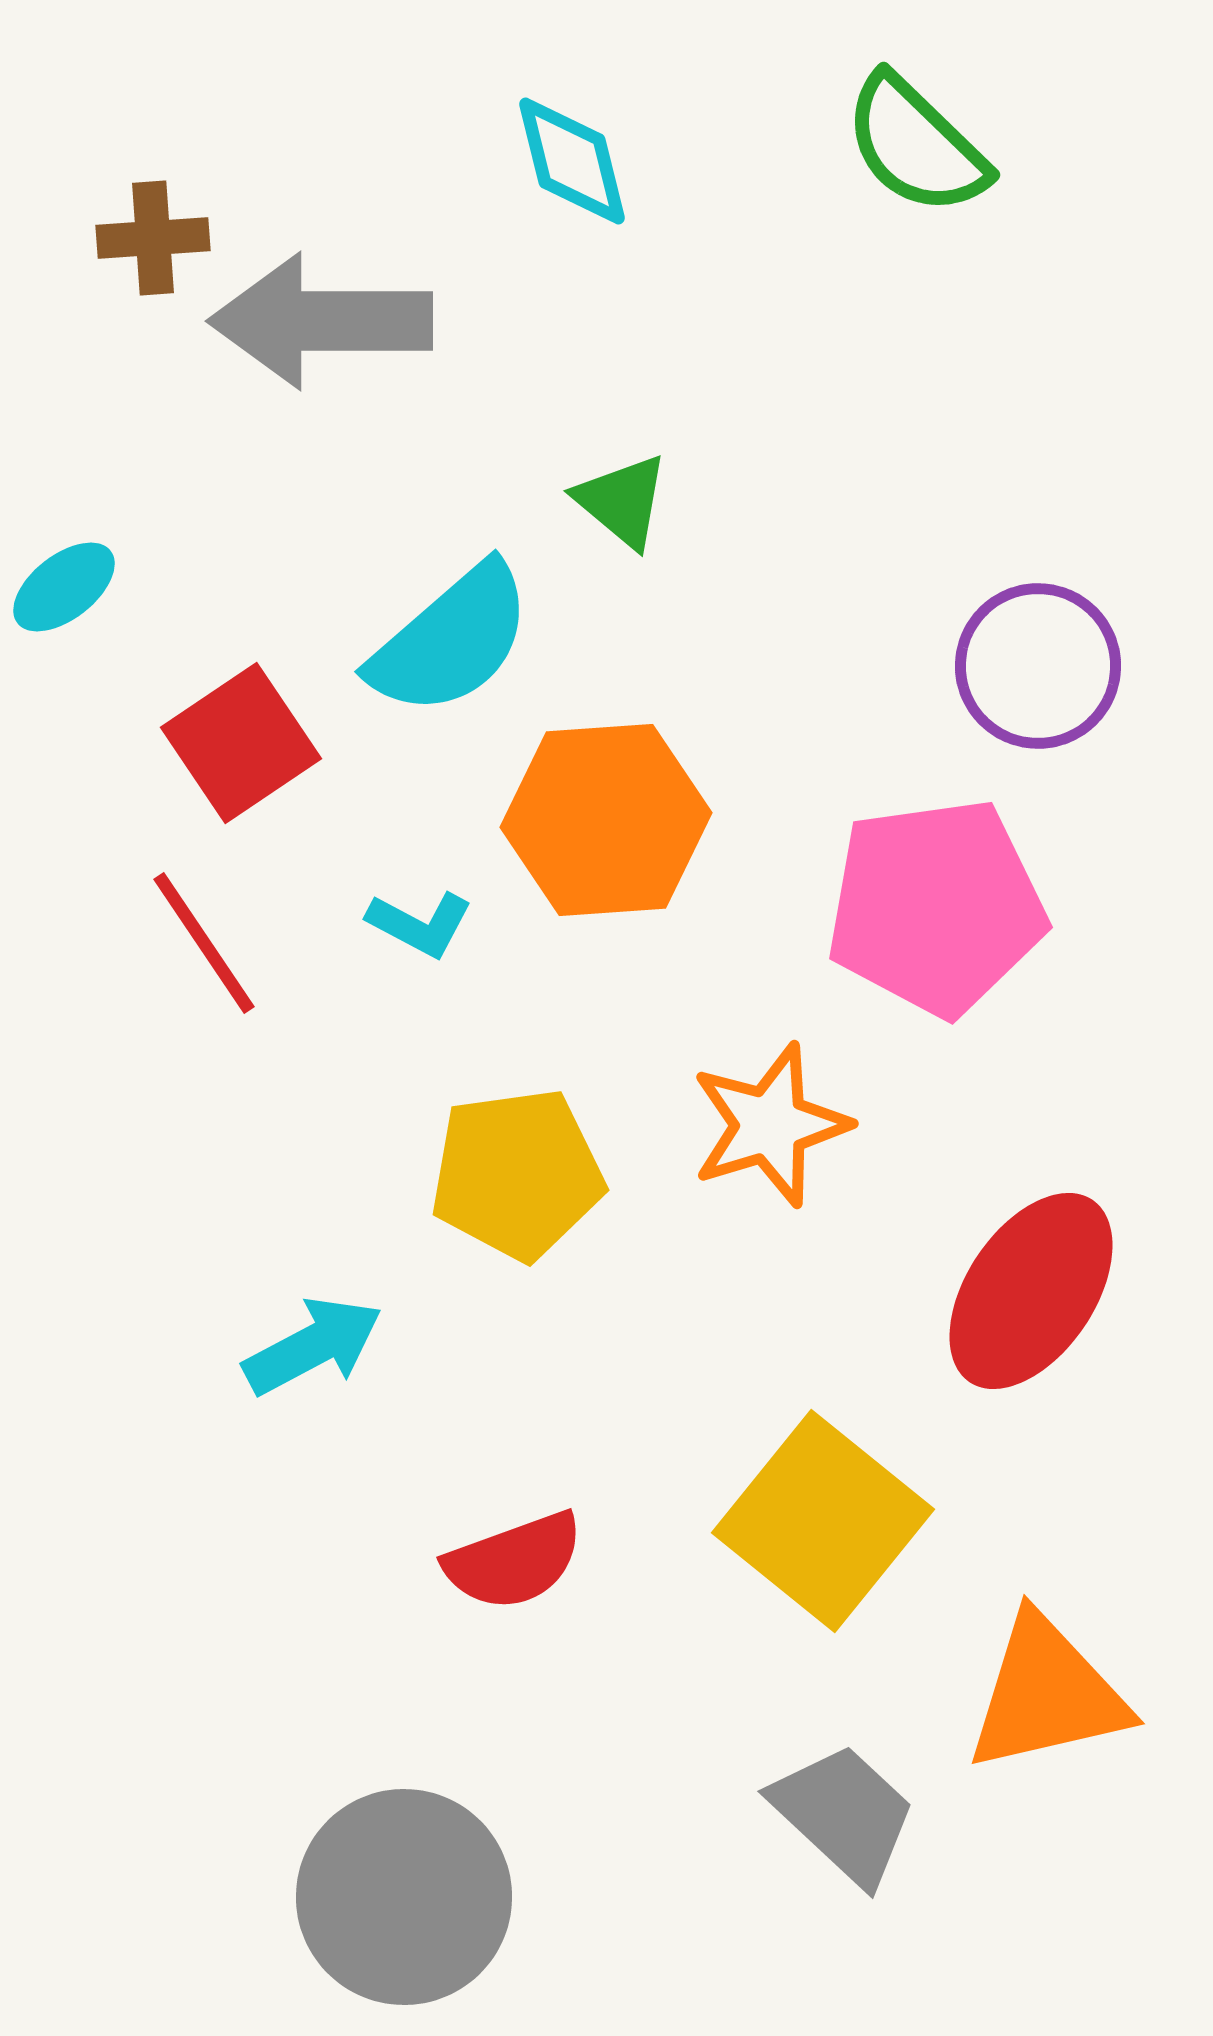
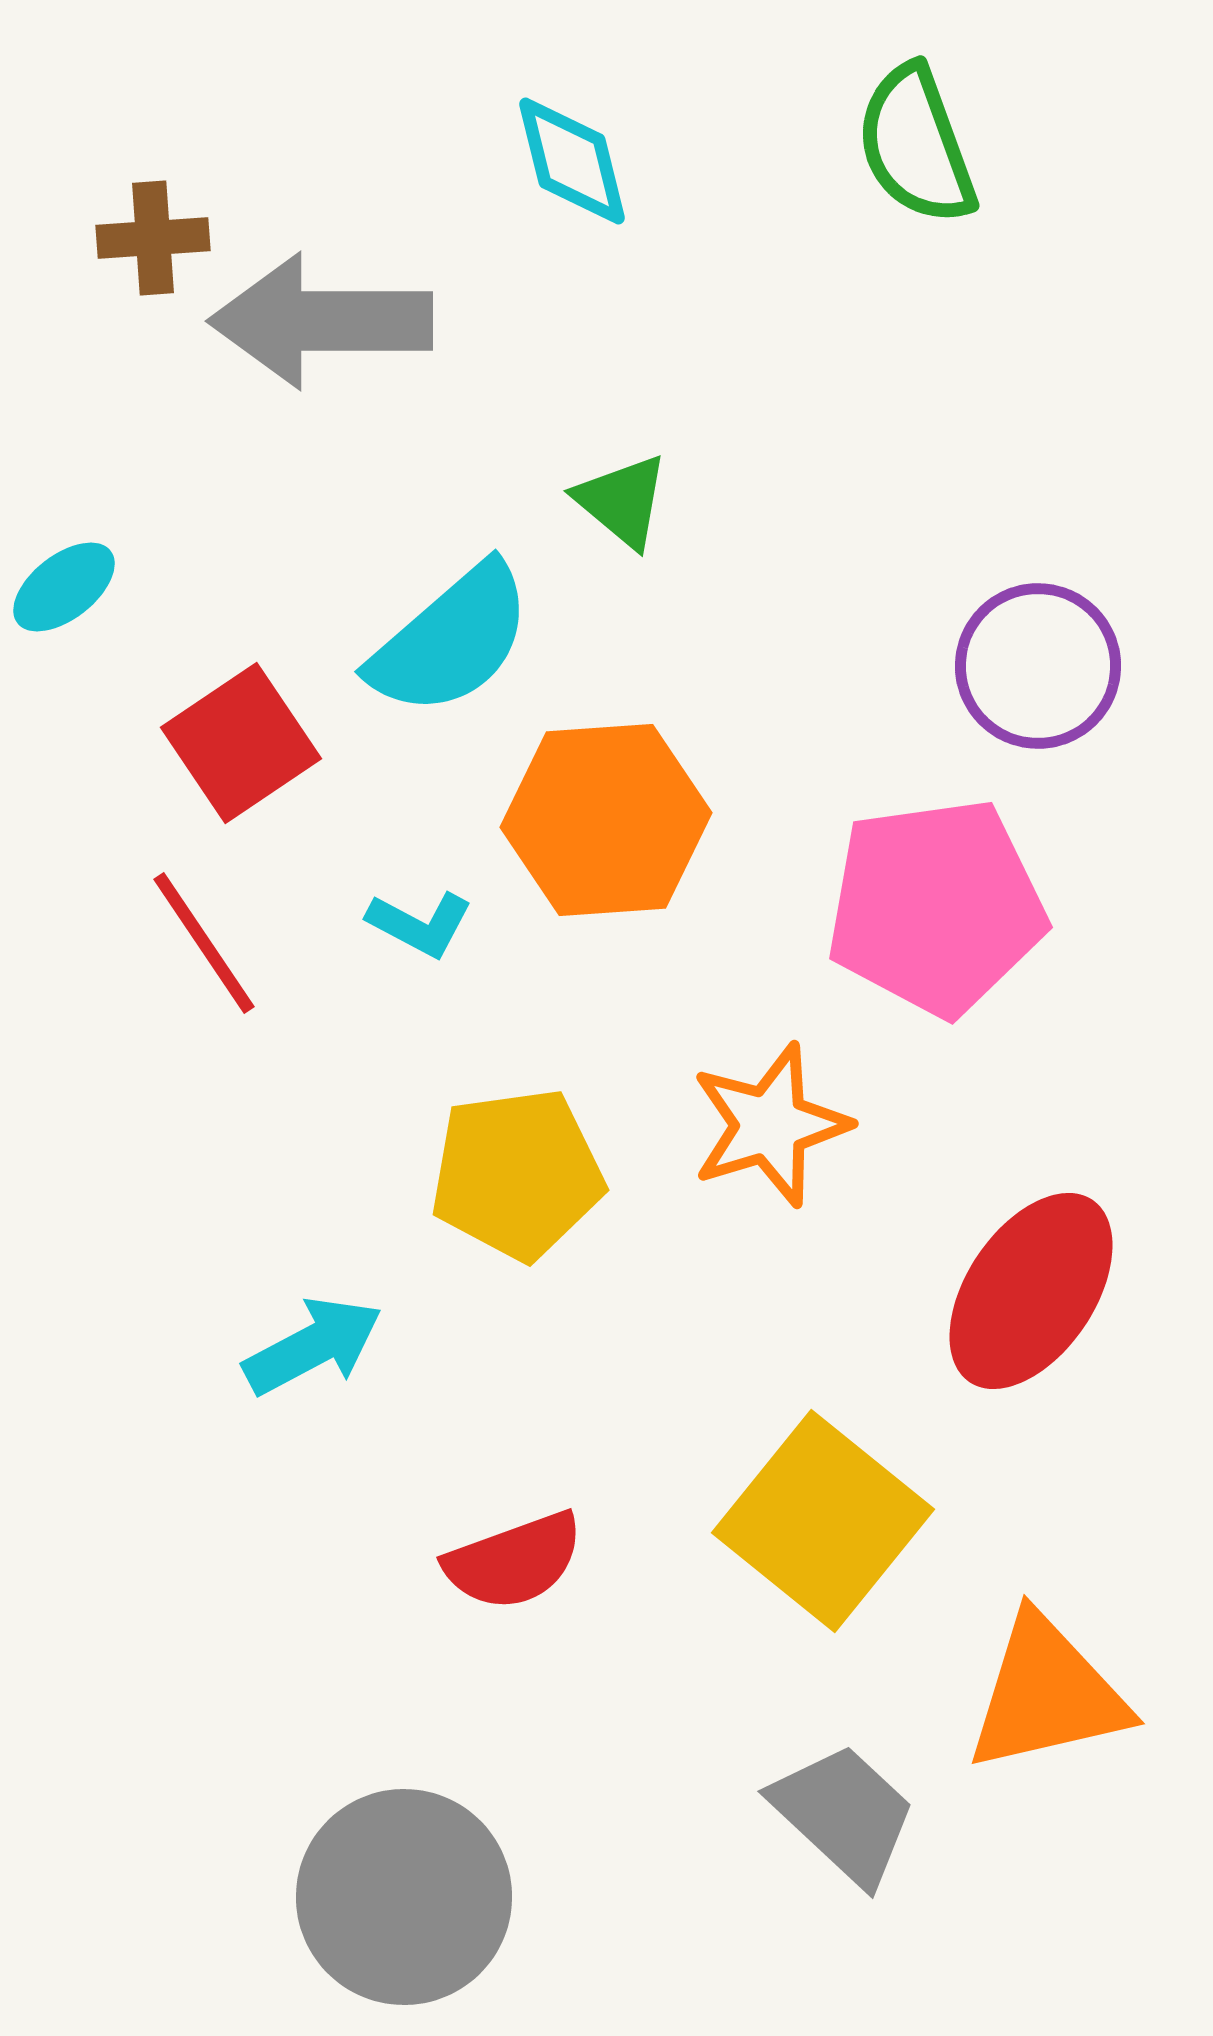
green semicircle: rotated 26 degrees clockwise
